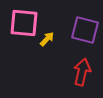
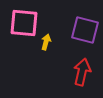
yellow arrow: moved 1 px left, 3 px down; rotated 28 degrees counterclockwise
